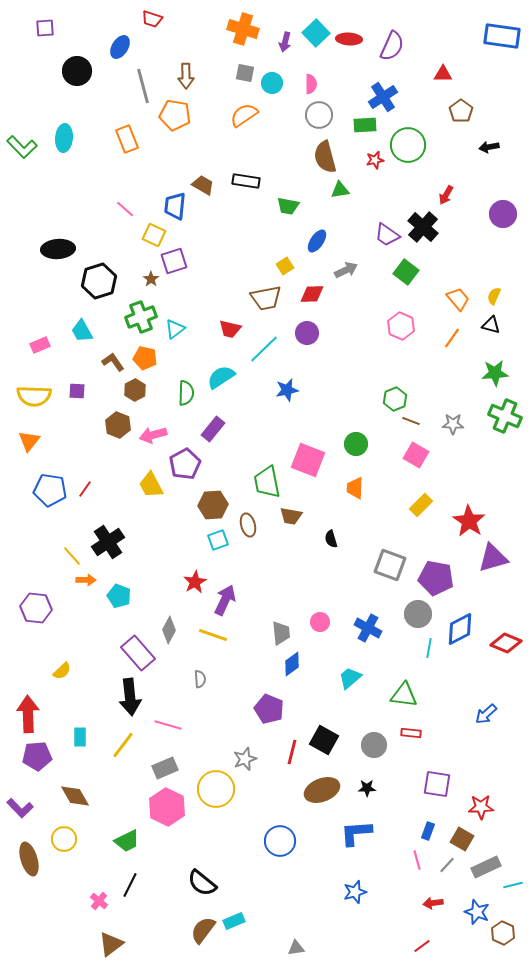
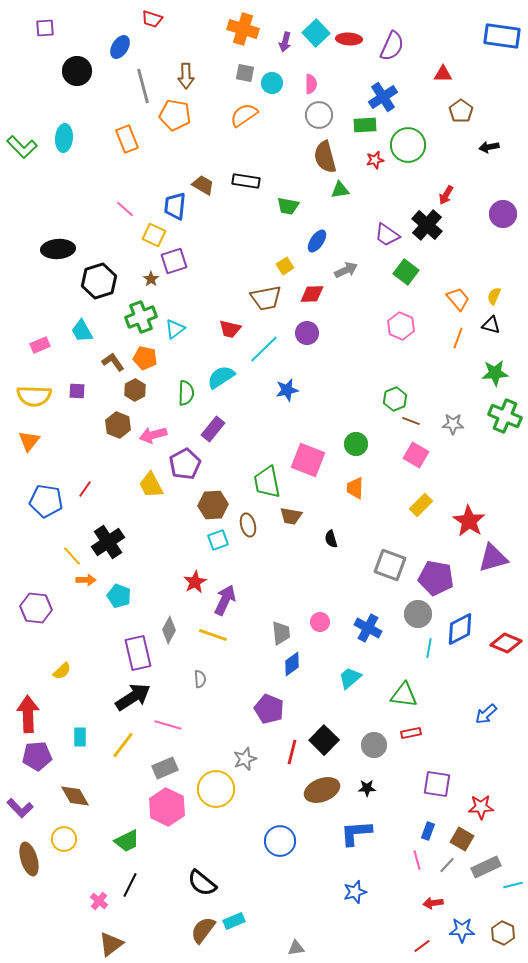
black cross at (423, 227): moved 4 px right, 2 px up
orange line at (452, 338): moved 6 px right; rotated 15 degrees counterclockwise
blue pentagon at (50, 490): moved 4 px left, 11 px down
purple rectangle at (138, 653): rotated 28 degrees clockwise
black arrow at (130, 697): moved 3 px right; rotated 117 degrees counterclockwise
red rectangle at (411, 733): rotated 18 degrees counterclockwise
black square at (324, 740): rotated 16 degrees clockwise
blue star at (477, 912): moved 15 px left, 18 px down; rotated 20 degrees counterclockwise
